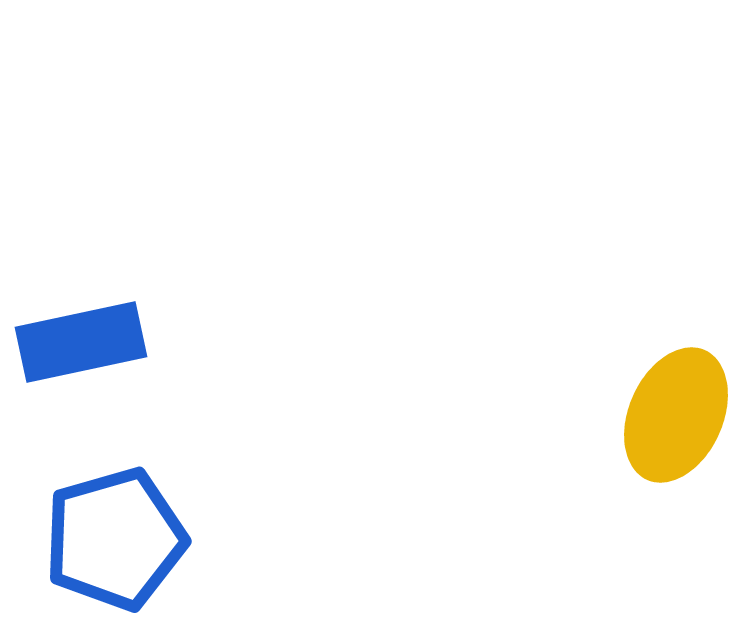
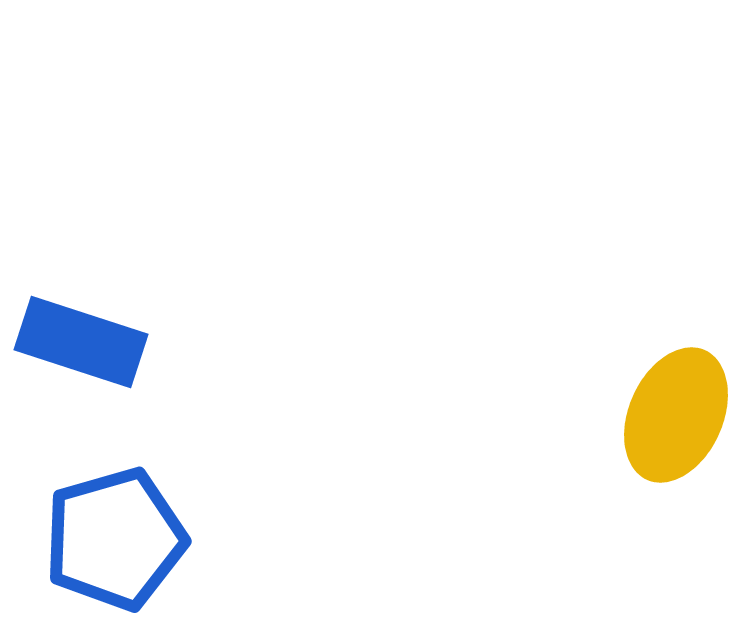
blue rectangle: rotated 30 degrees clockwise
